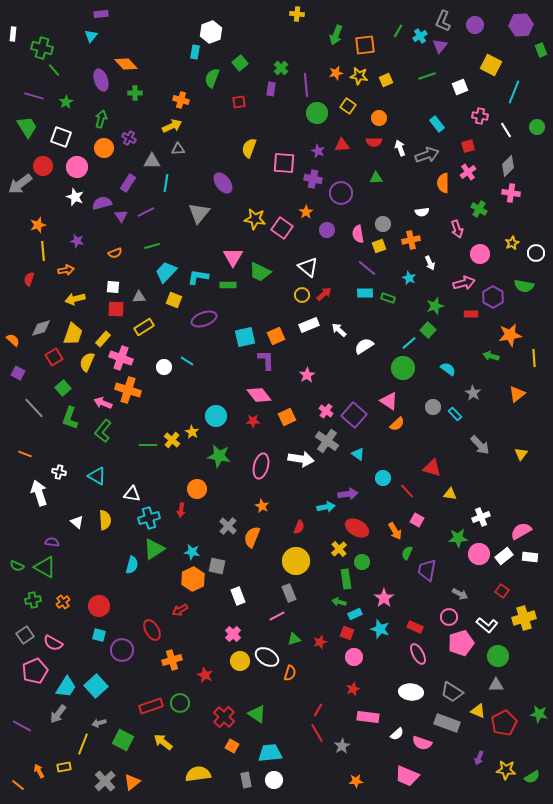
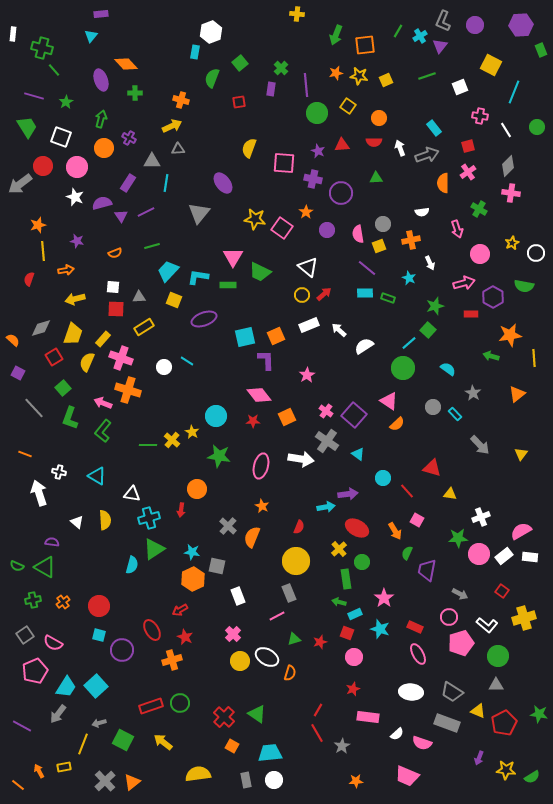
cyan rectangle at (437, 124): moved 3 px left, 4 px down
cyan trapezoid at (166, 272): moved 2 px right, 1 px up
red star at (205, 675): moved 20 px left, 38 px up
